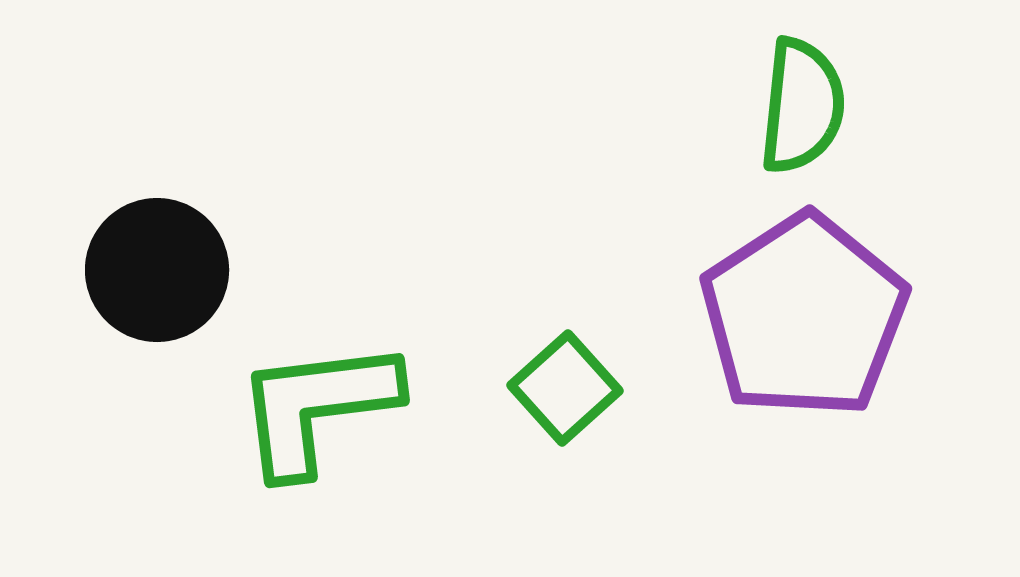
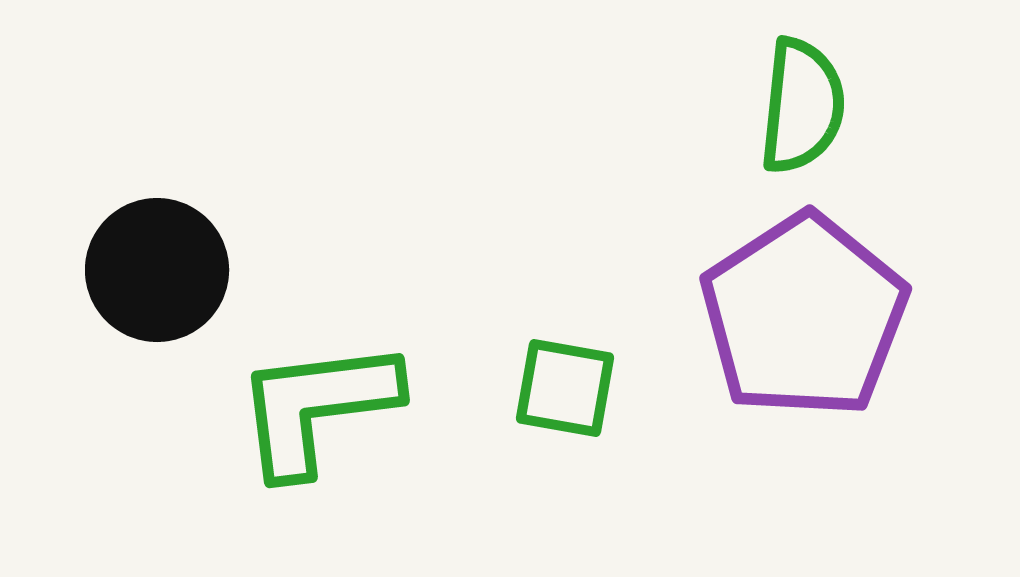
green square: rotated 38 degrees counterclockwise
